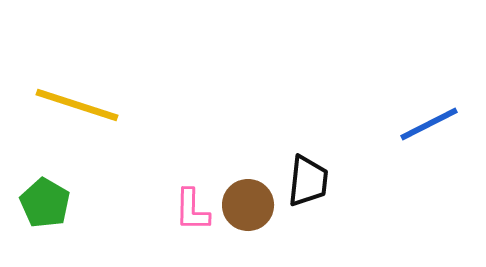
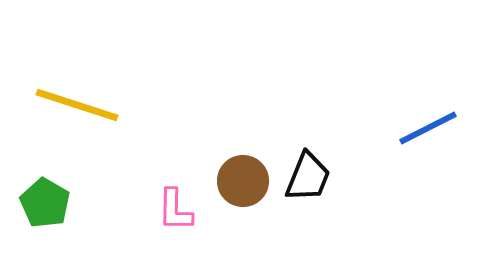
blue line: moved 1 px left, 4 px down
black trapezoid: moved 4 px up; rotated 16 degrees clockwise
brown circle: moved 5 px left, 24 px up
pink L-shape: moved 17 px left
